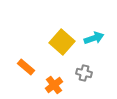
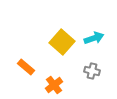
gray cross: moved 8 px right, 2 px up
